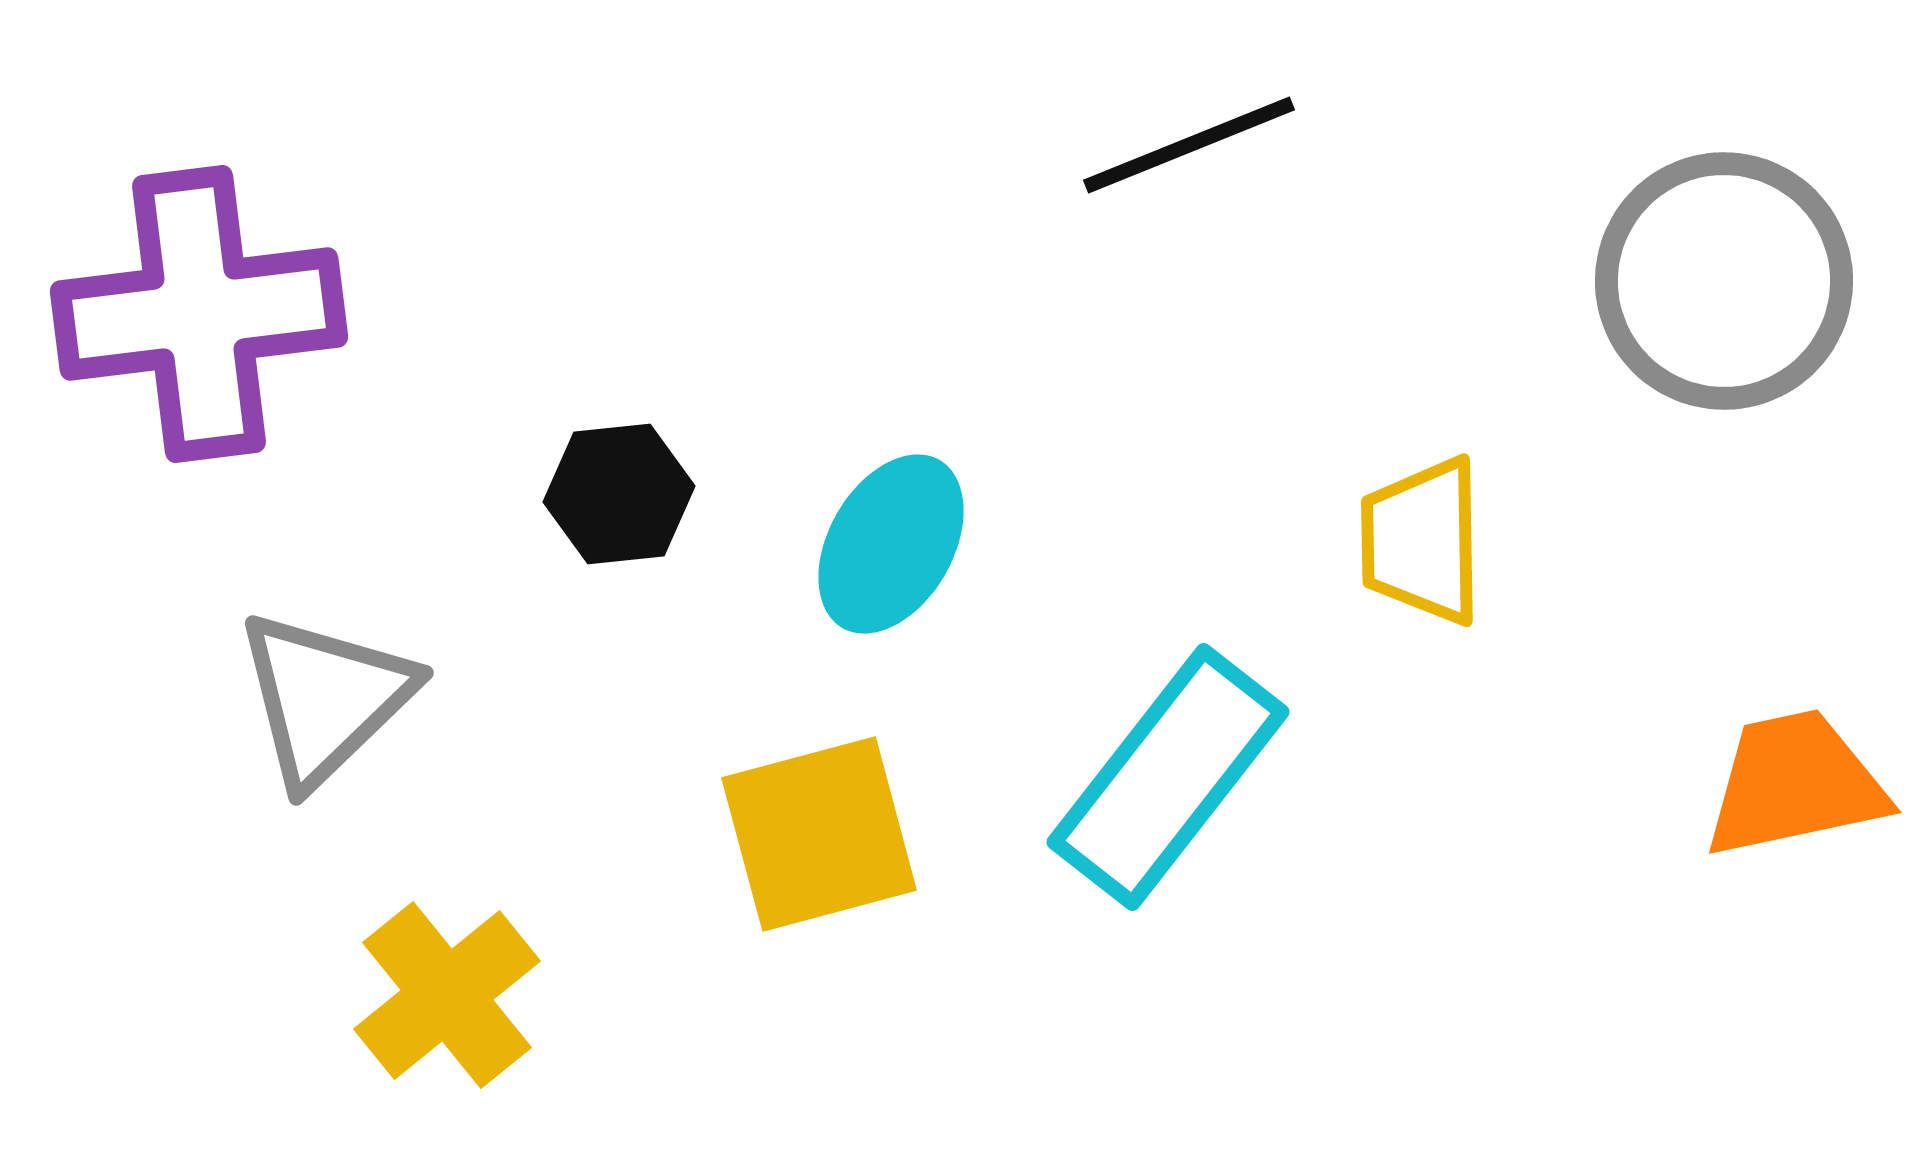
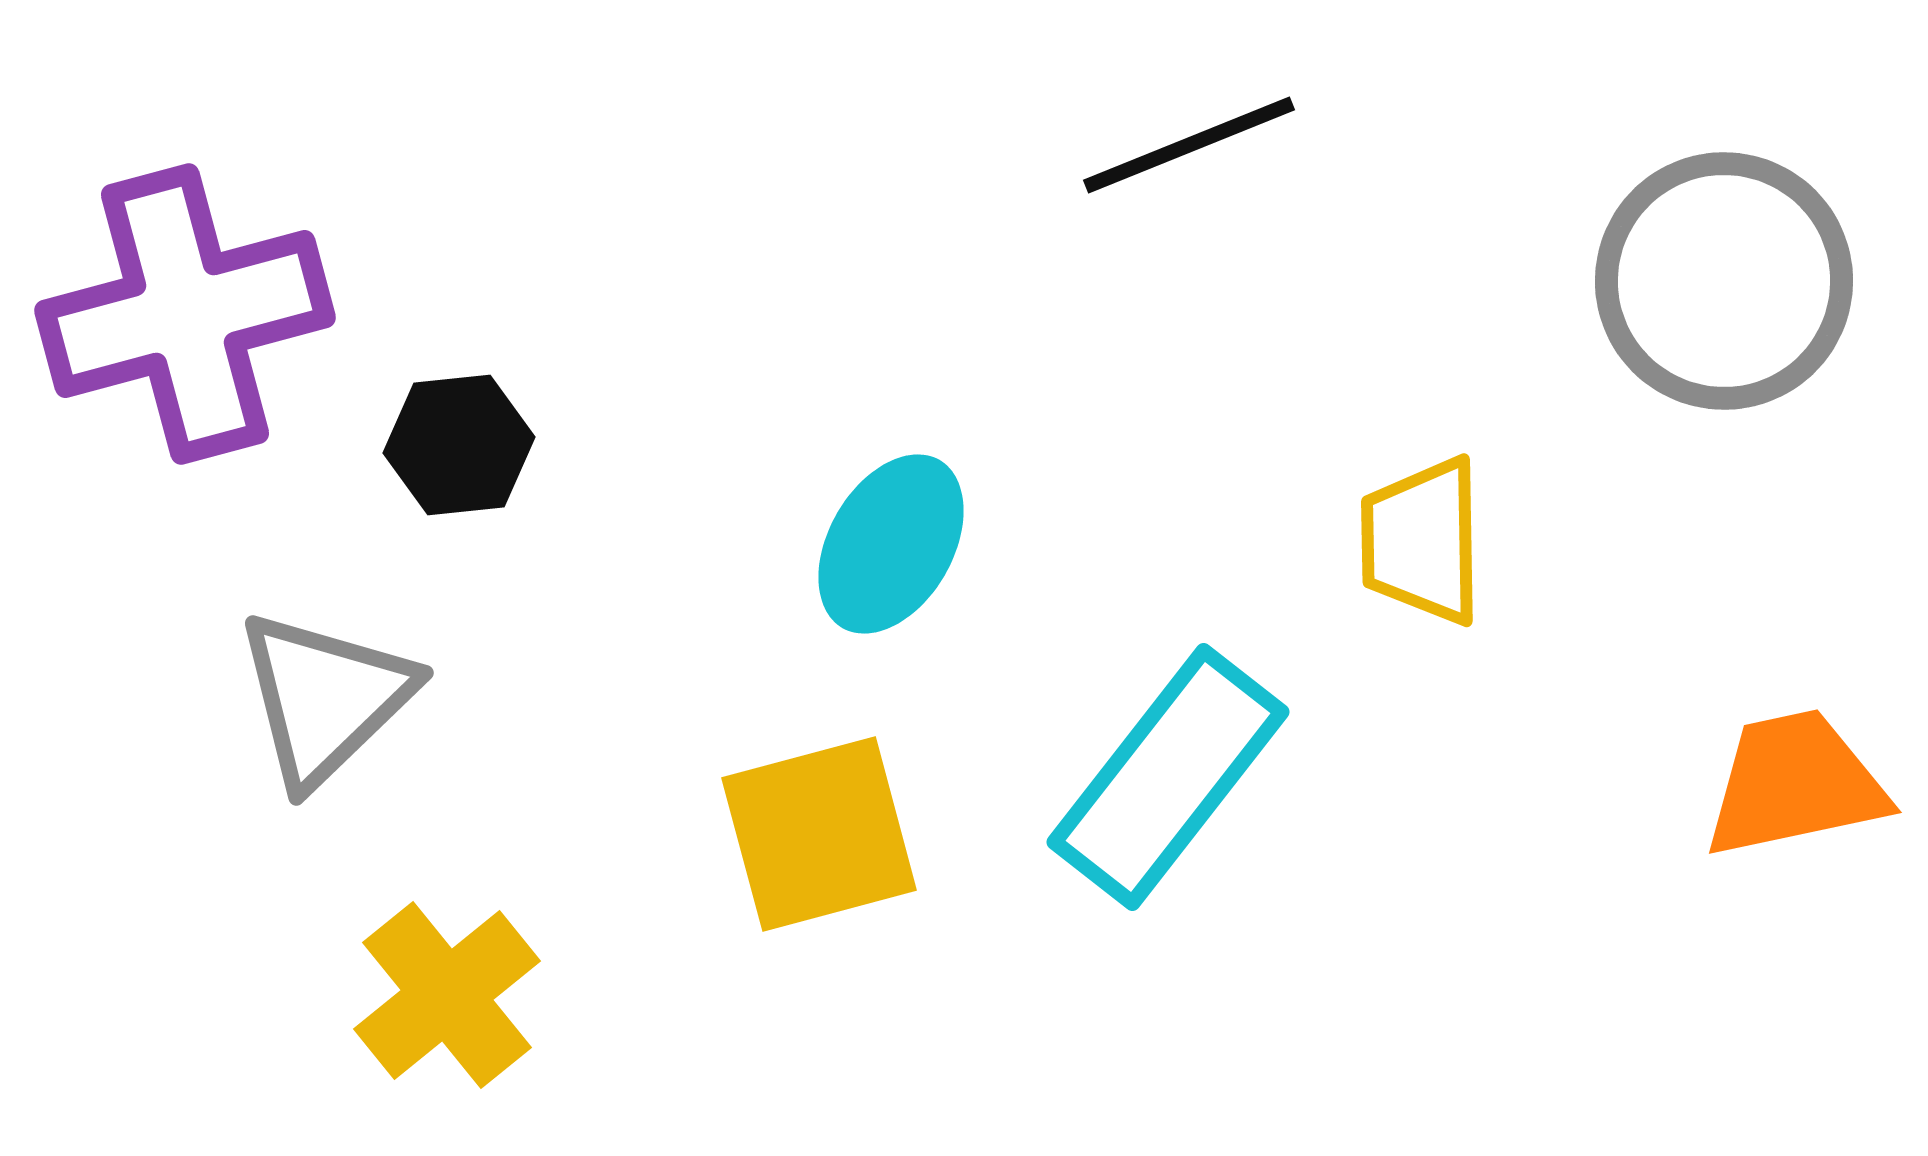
purple cross: moved 14 px left; rotated 8 degrees counterclockwise
black hexagon: moved 160 px left, 49 px up
